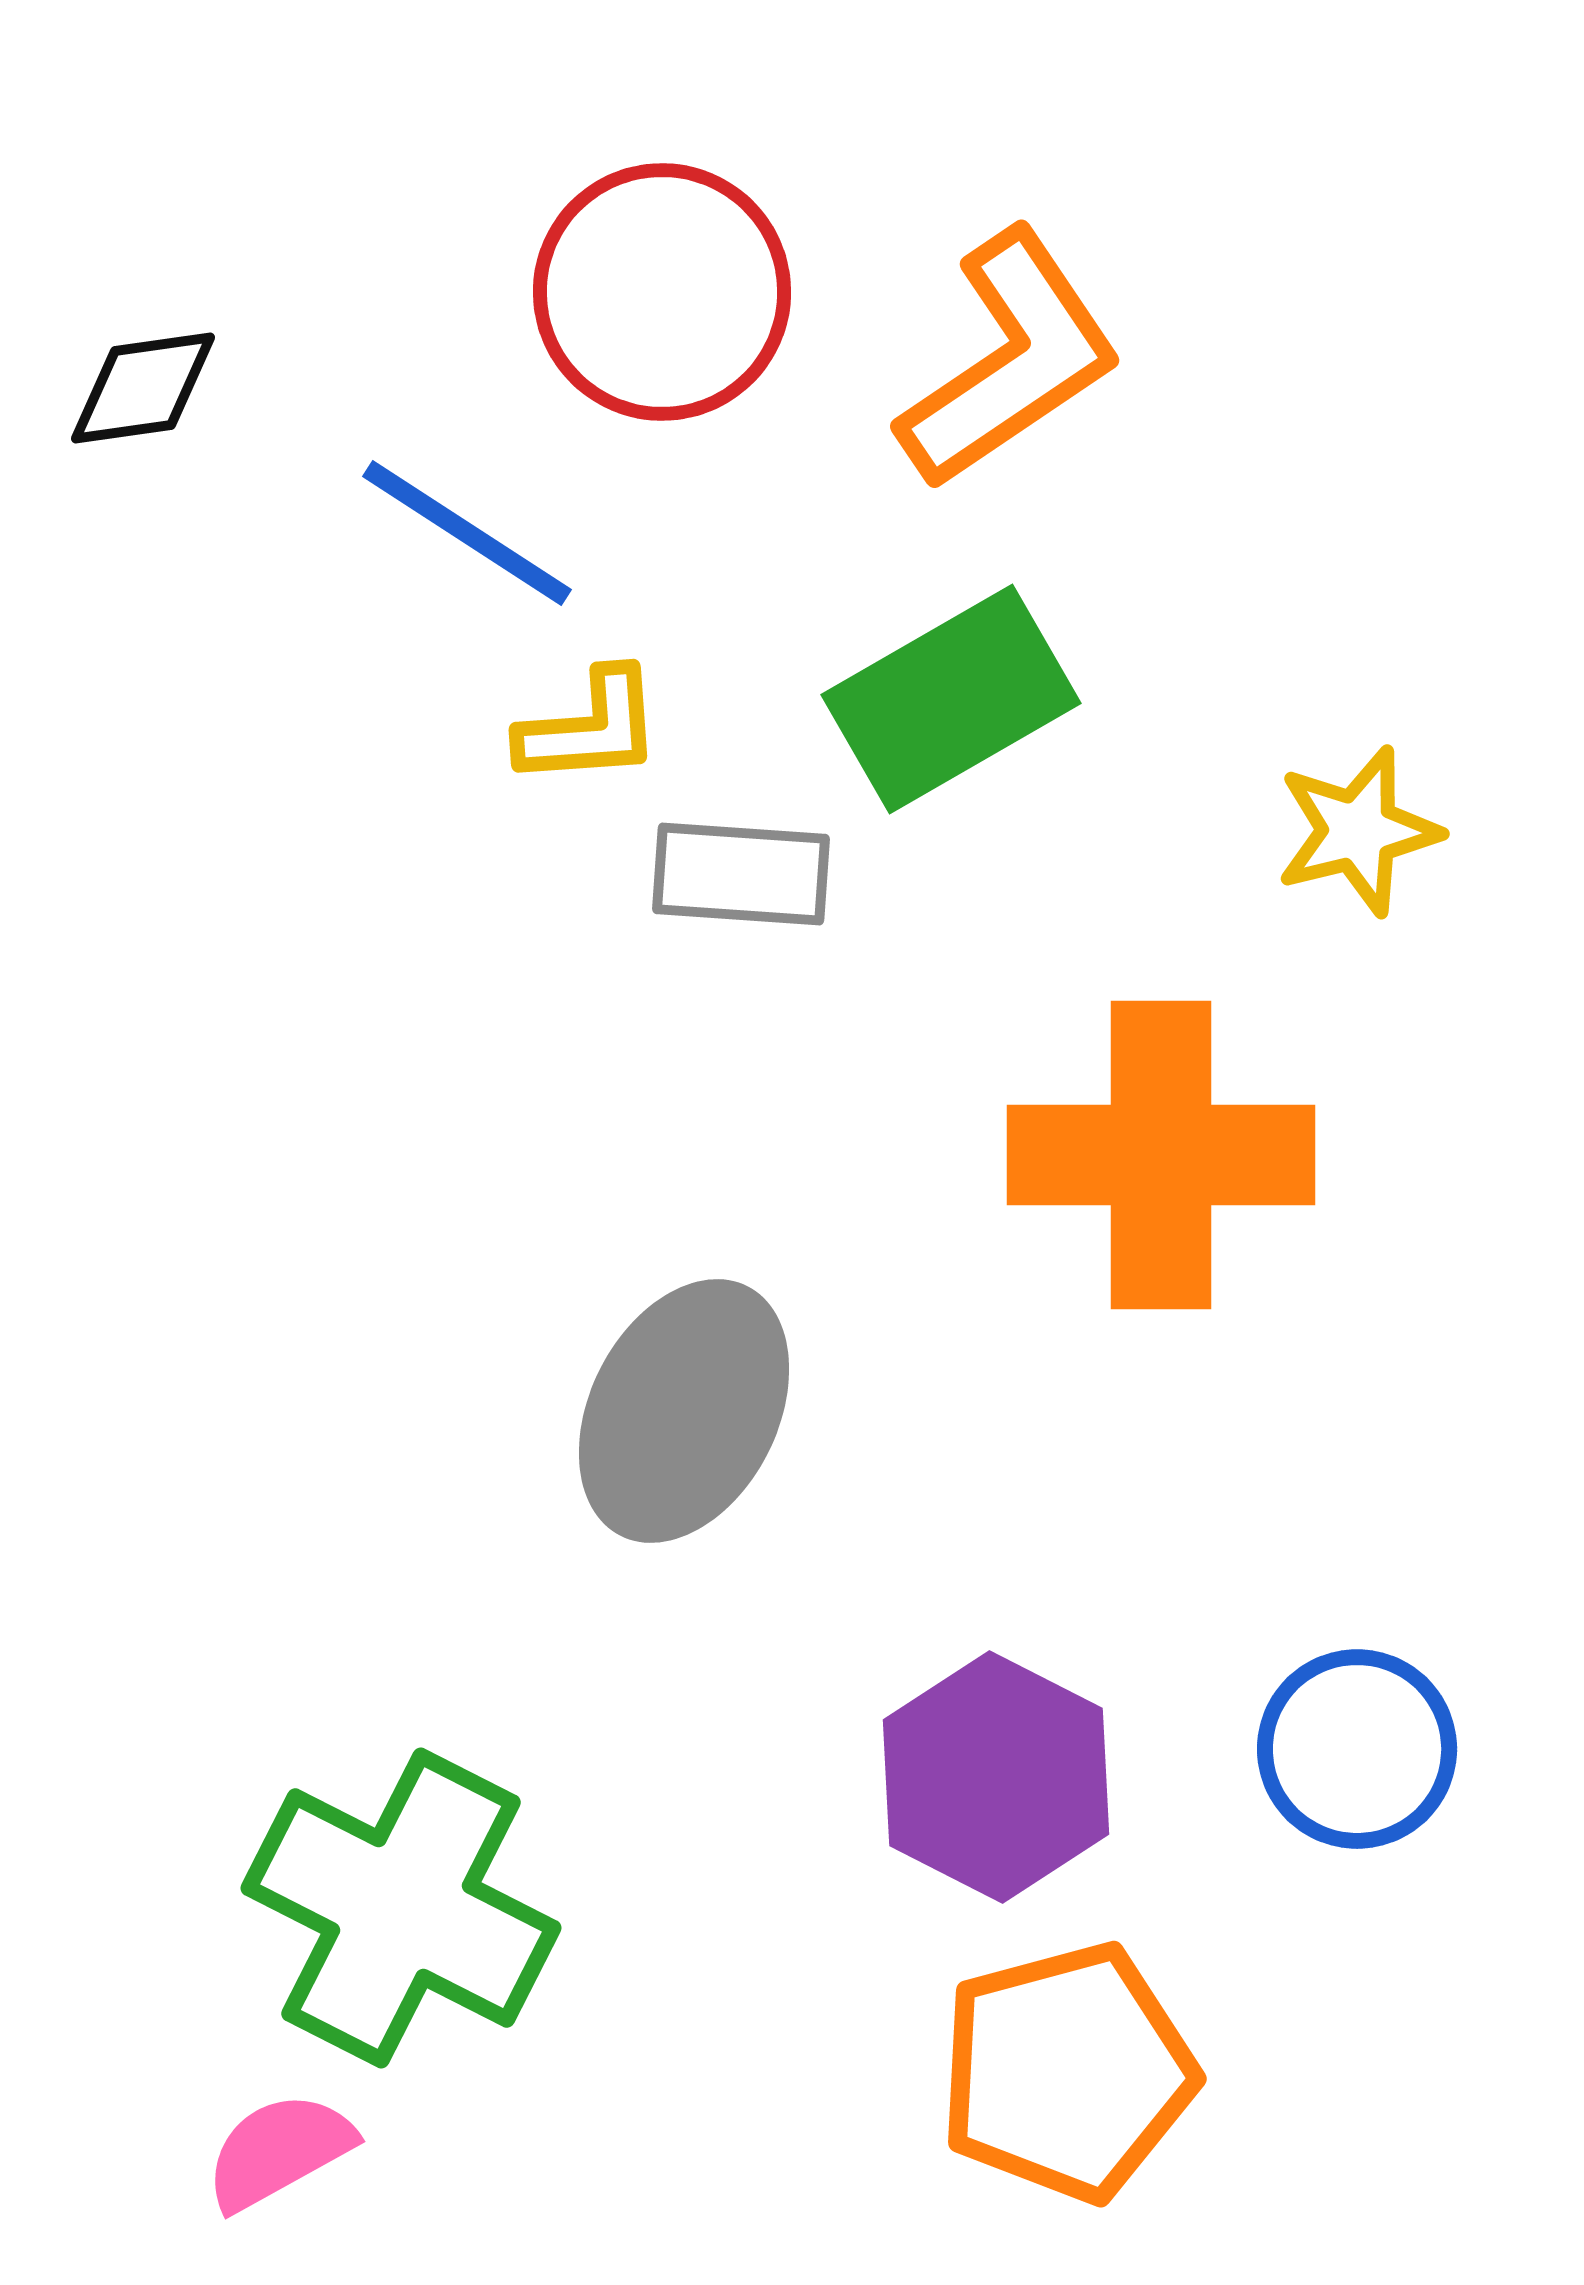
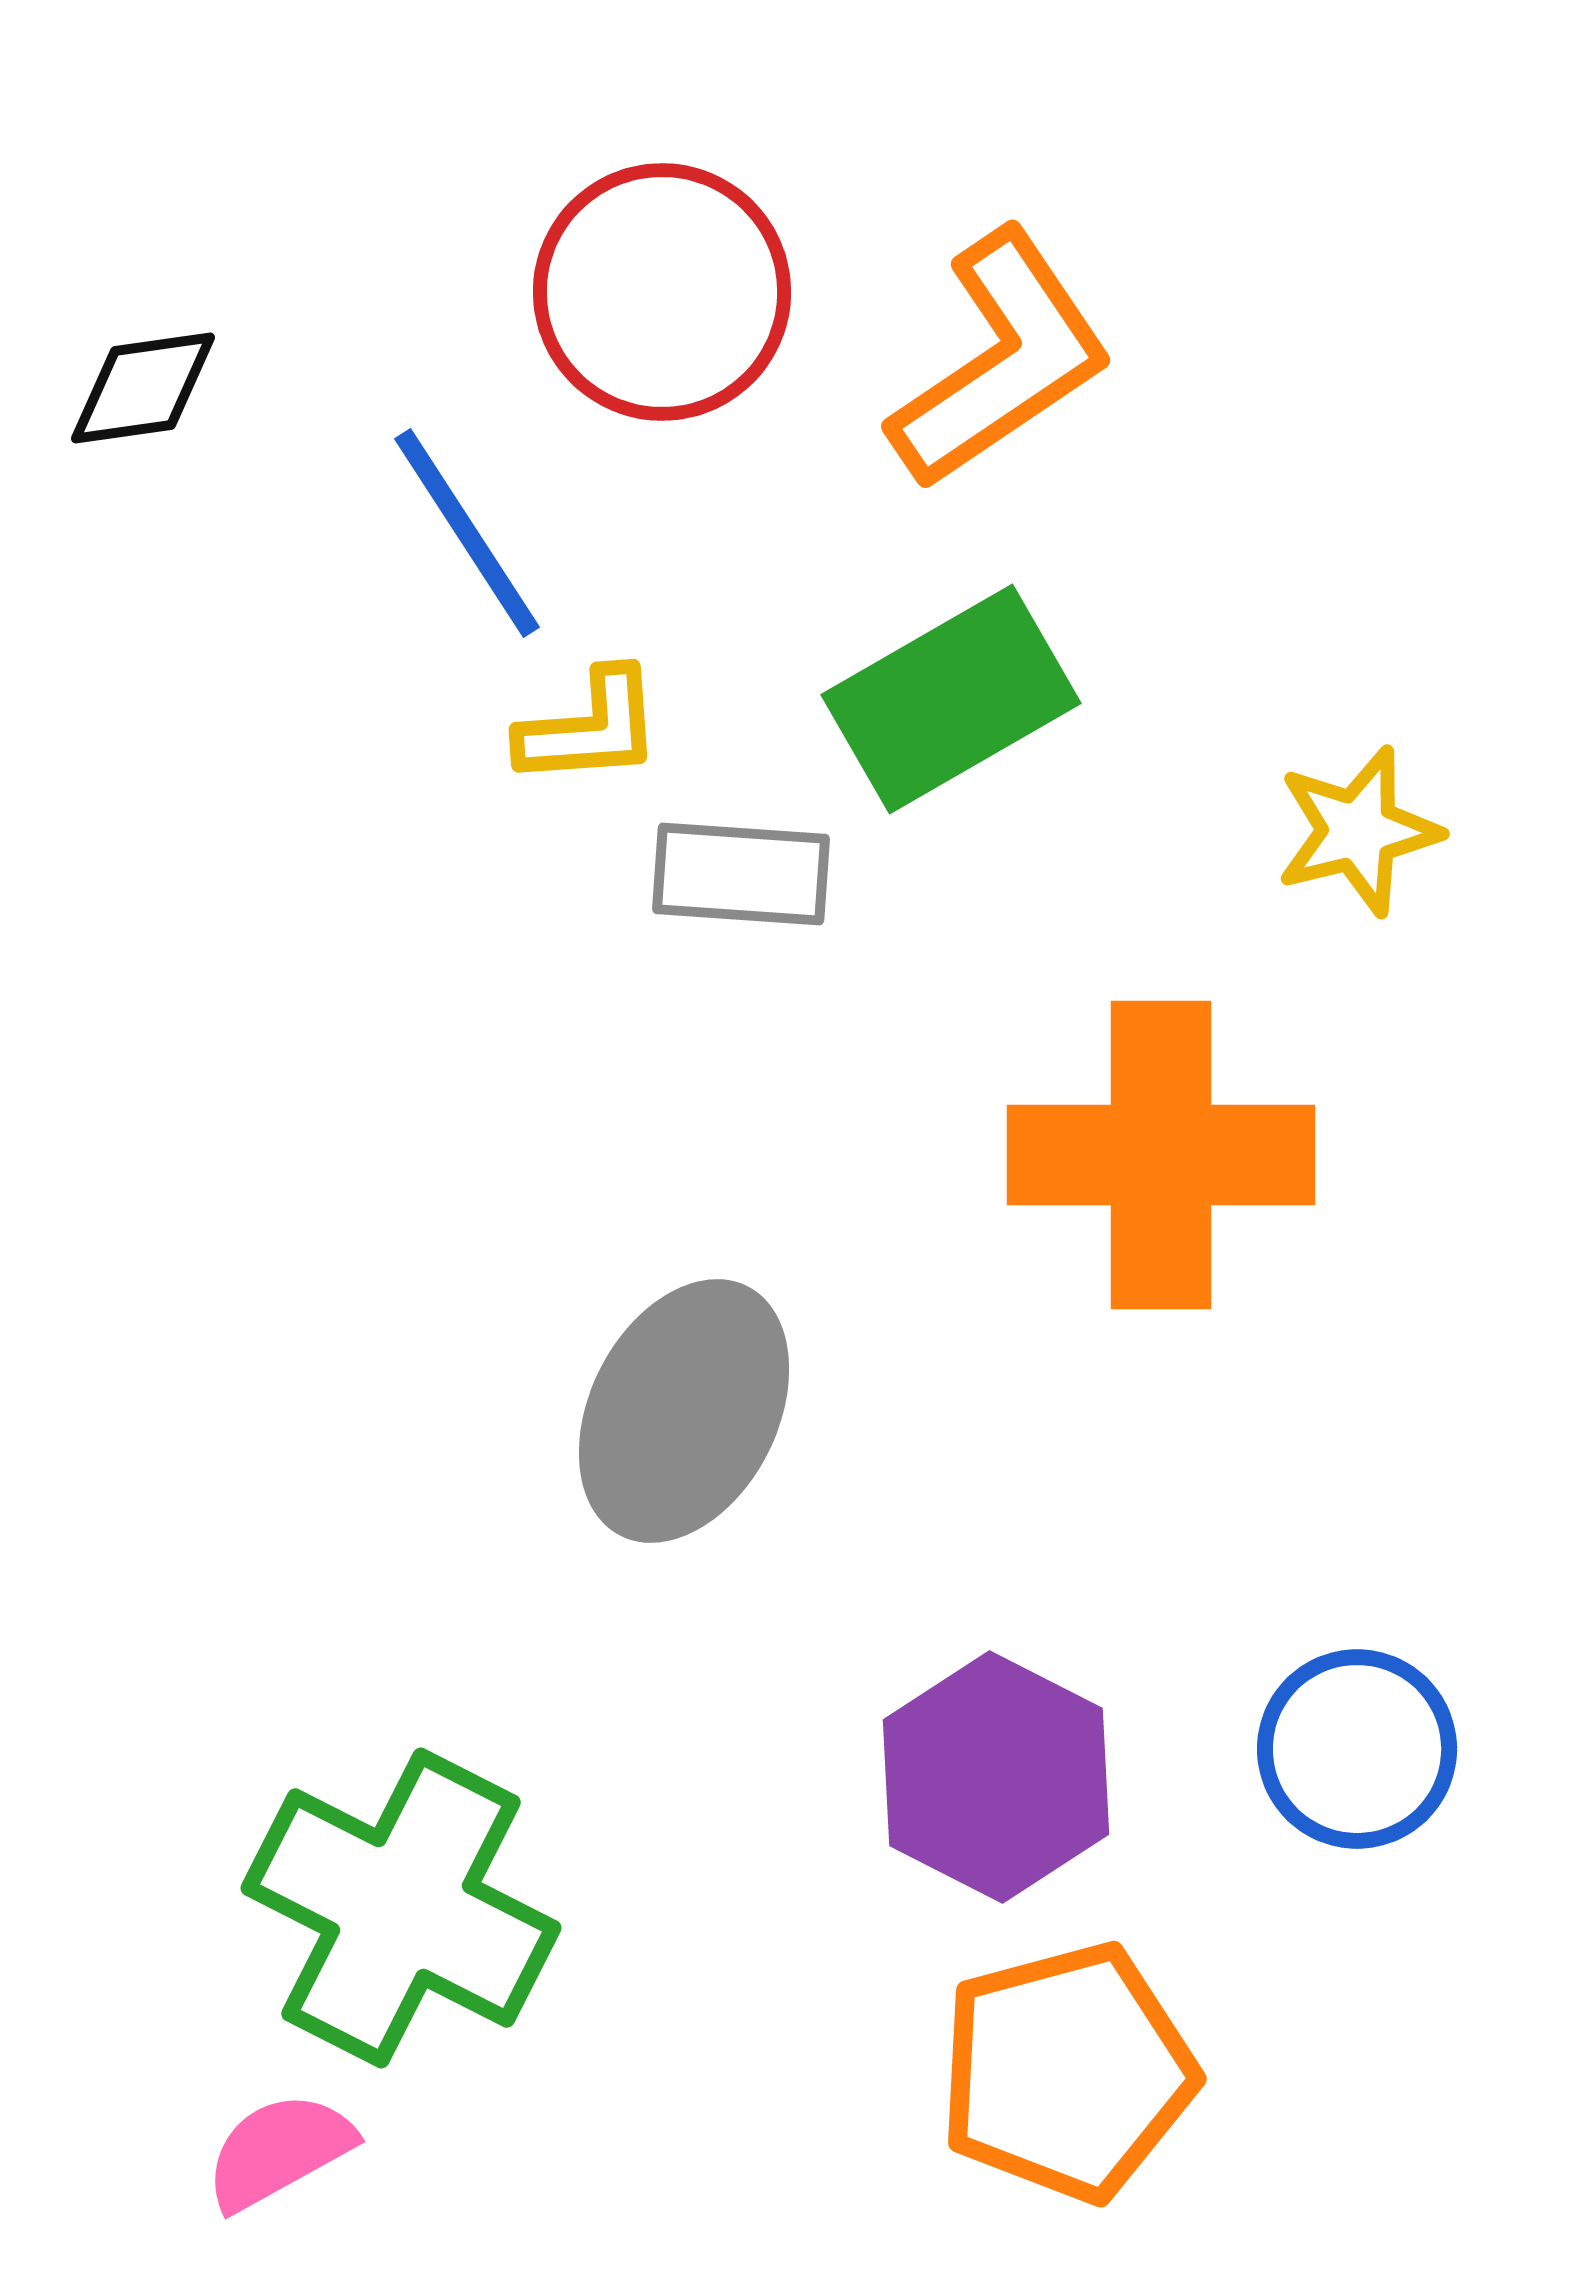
orange L-shape: moved 9 px left
blue line: rotated 24 degrees clockwise
